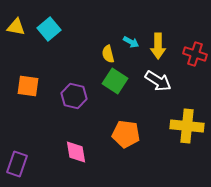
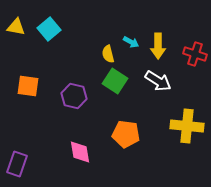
pink diamond: moved 4 px right
